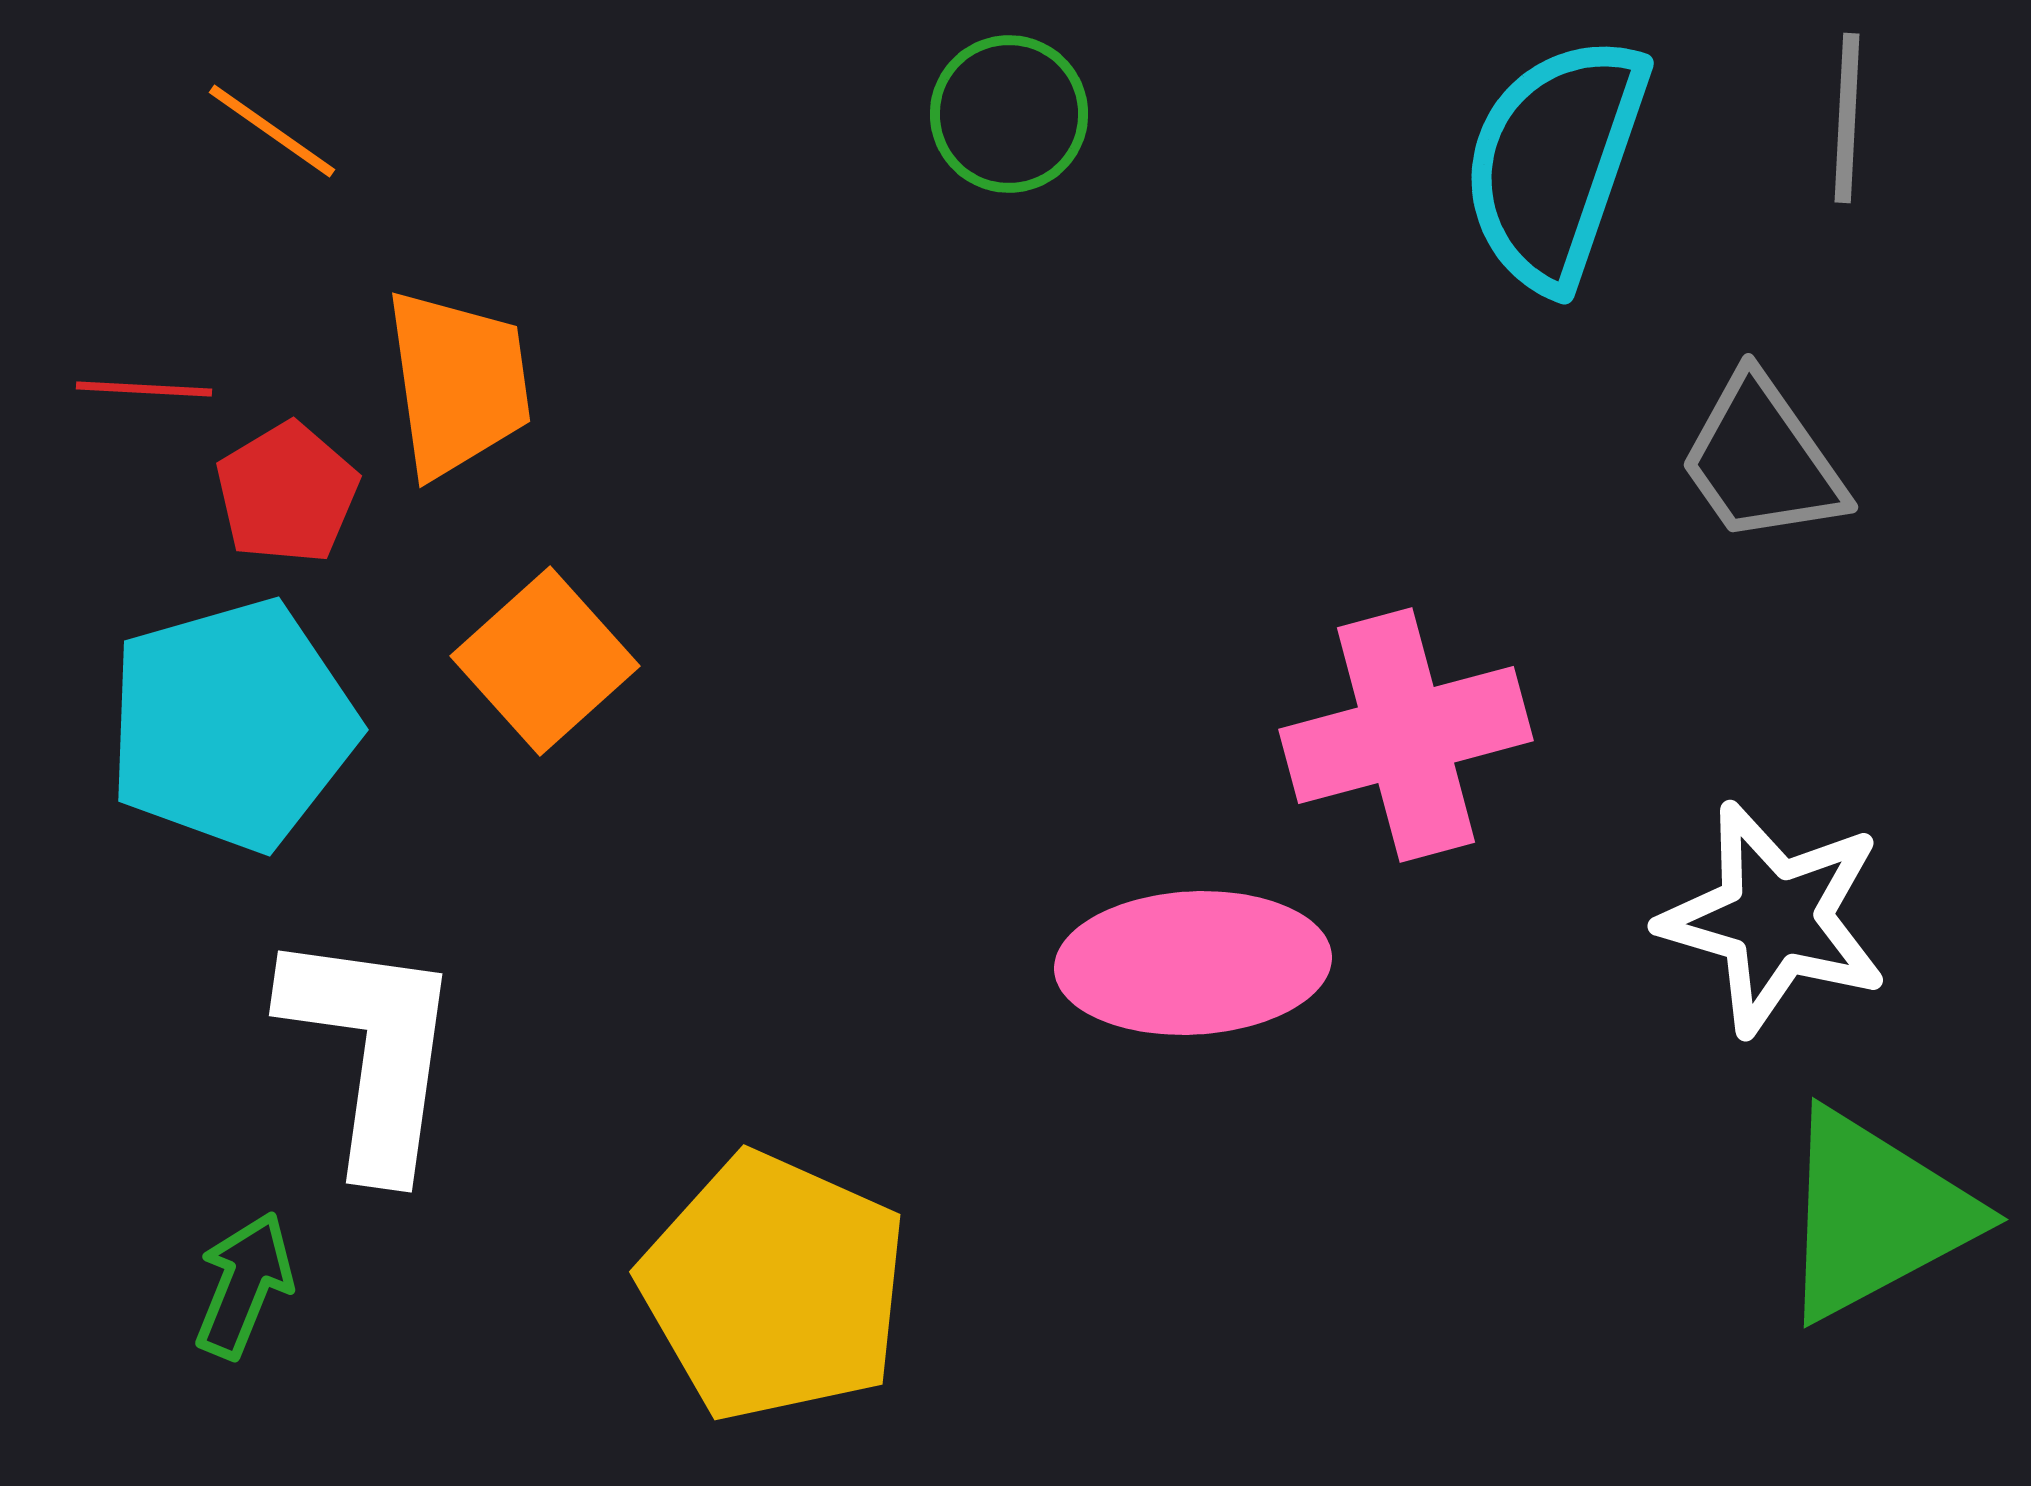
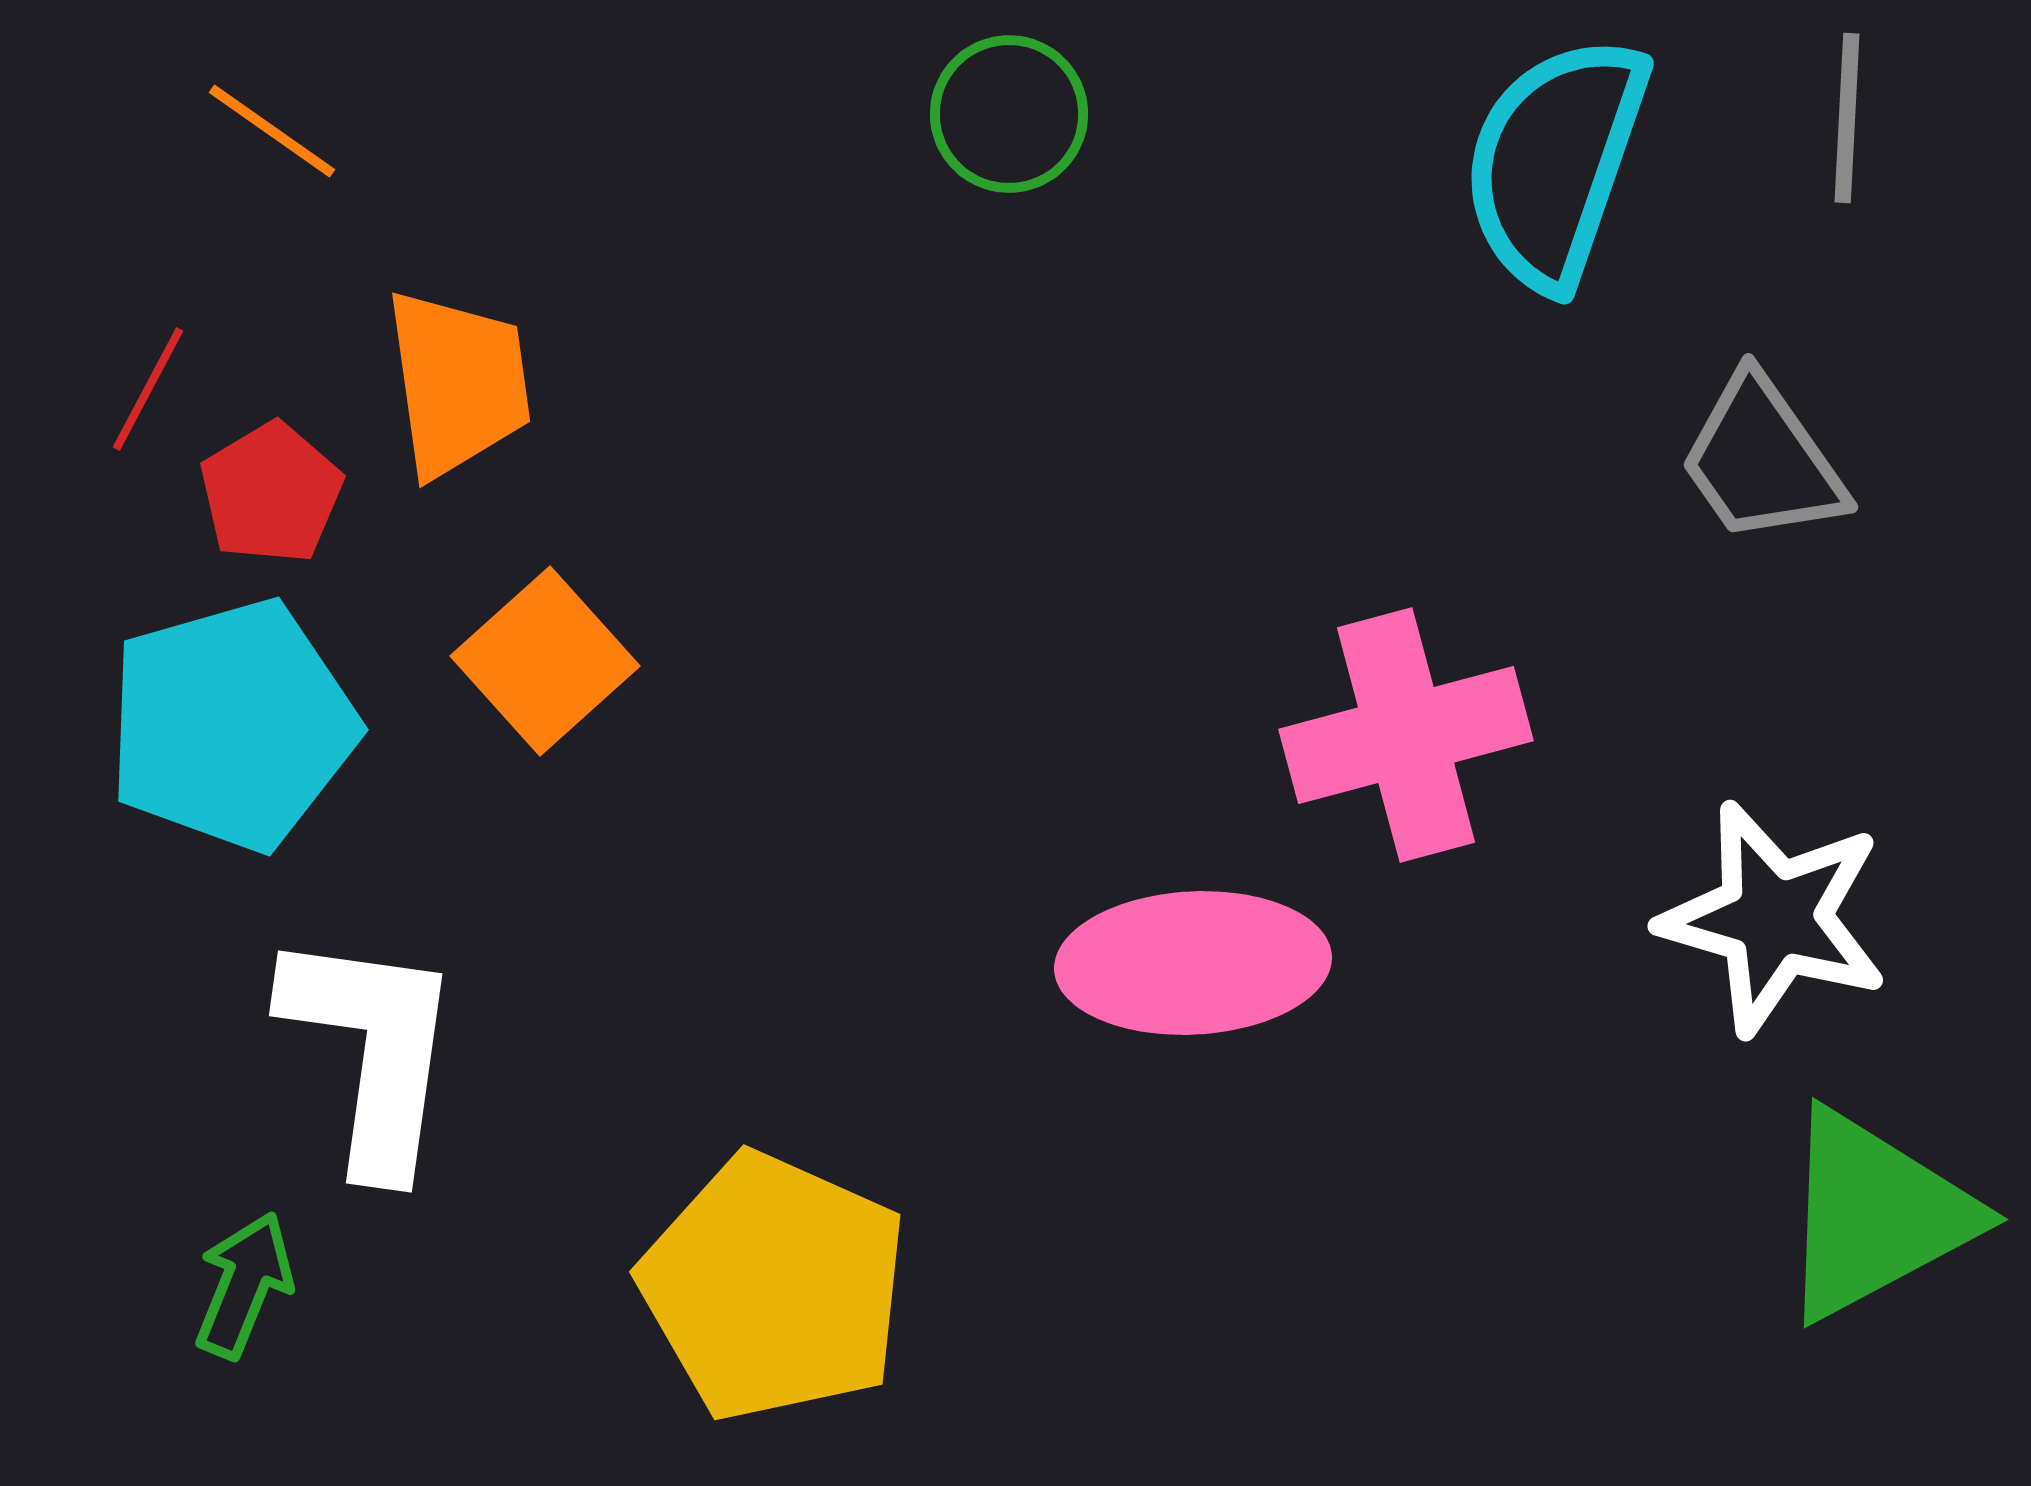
red line: moved 4 px right; rotated 65 degrees counterclockwise
red pentagon: moved 16 px left
